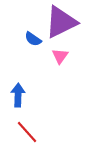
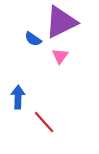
blue arrow: moved 2 px down
red line: moved 17 px right, 10 px up
